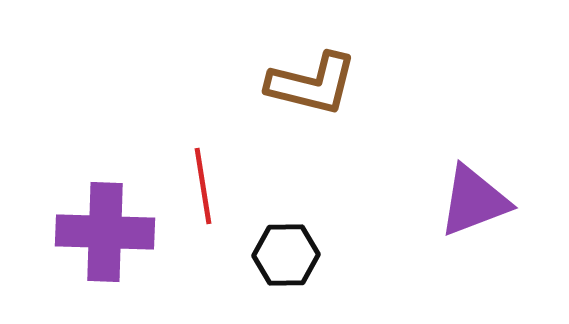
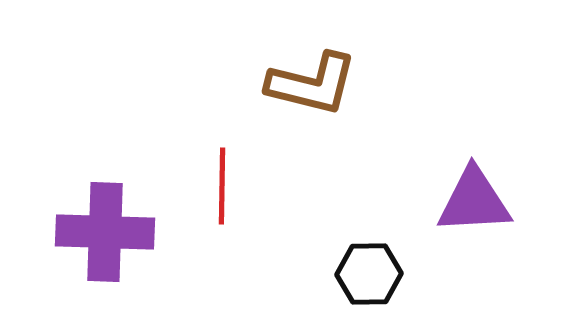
red line: moved 19 px right; rotated 10 degrees clockwise
purple triangle: rotated 18 degrees clockwise
black hexagon: moved 83 px right, 19 px down
